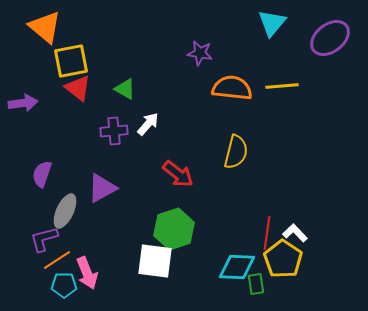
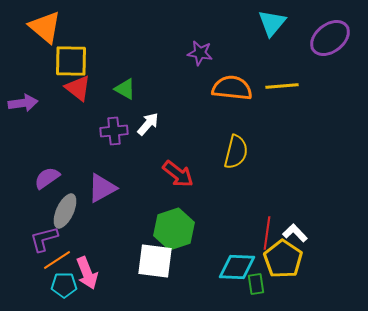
yellow square: rotated 12 degrees clockwise
purple semicircle: moved 5 px right, 4 px down; rotated 36 degrees clockwise
